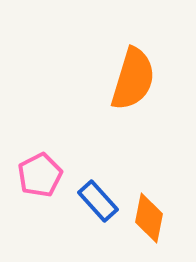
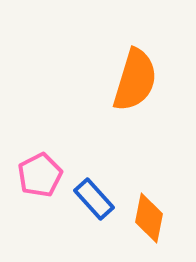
orange semicircle: moved 2 px right, 1 px down
blue rectangle: moved 4 px left, 2 px up
